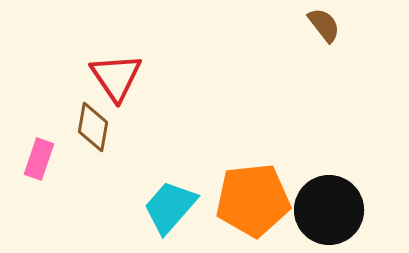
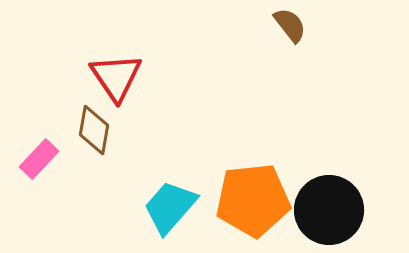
brown semicircle: moved 34 px left
brown diamond: moved 1 px right, 3 px down
pink rectangle: rotated 24 degrees clockwise
